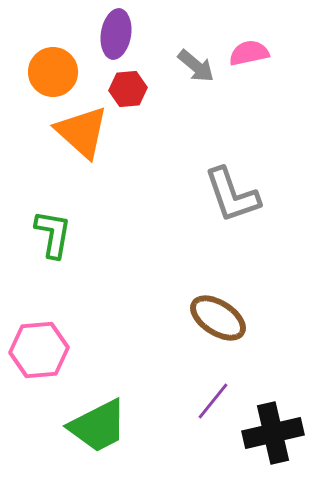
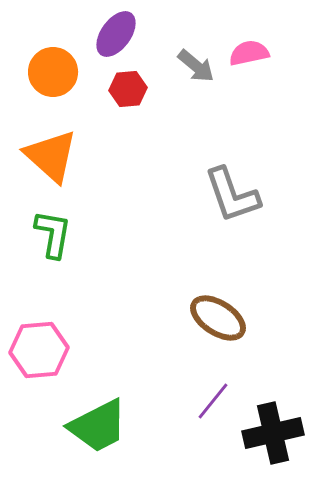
purple ellipse: rotated 27 degrees clockwise
orange triangle: moved 31 px left, 24 px down
